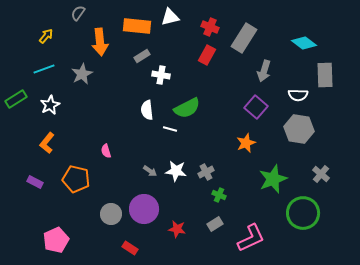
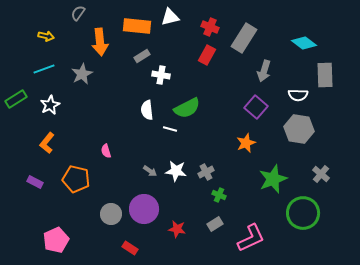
yellow arrow at (46, 36): rotated 63 degrees clockwise
